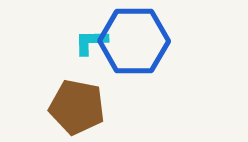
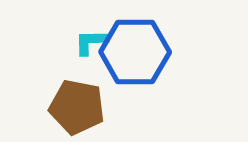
blue hexagon: moved 1 px right, 11 px down
